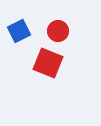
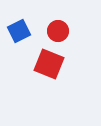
red square: moved 1 px right, 1 px down
